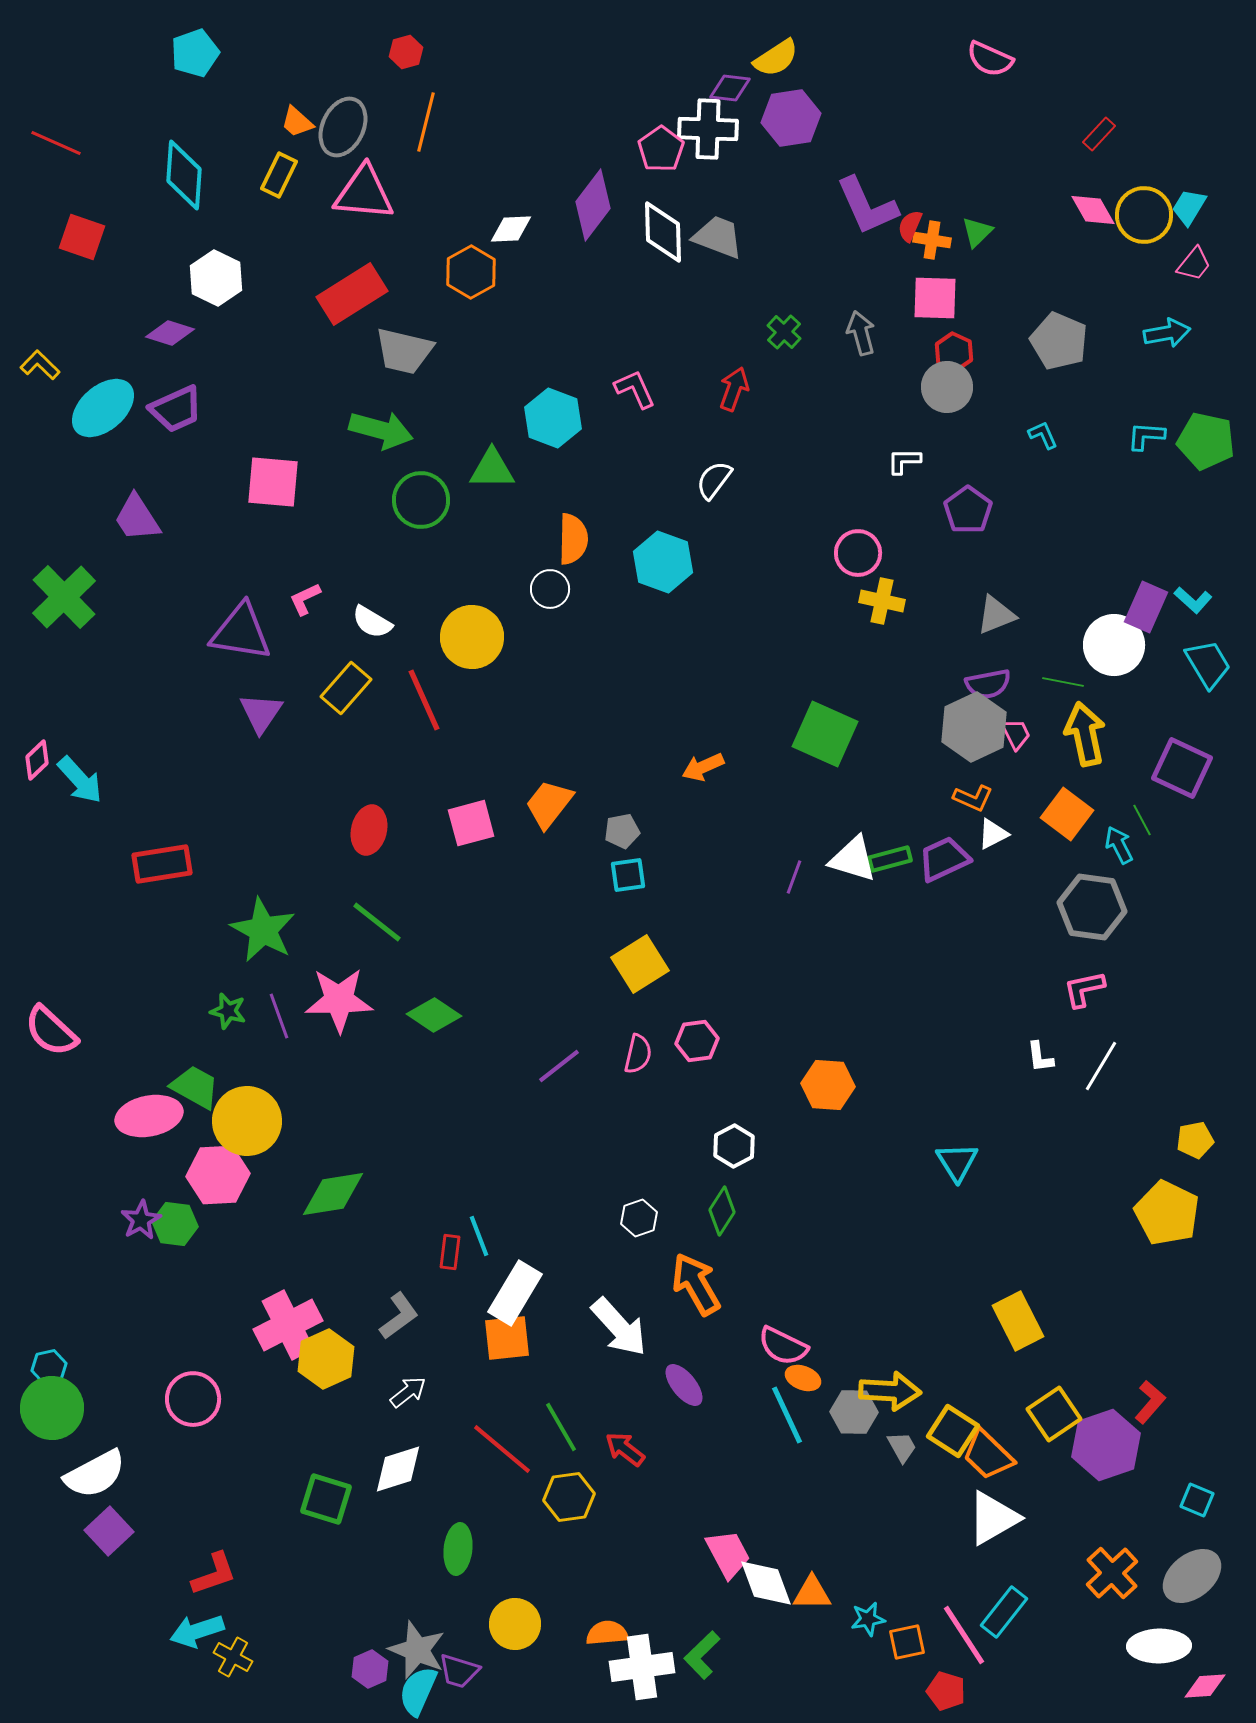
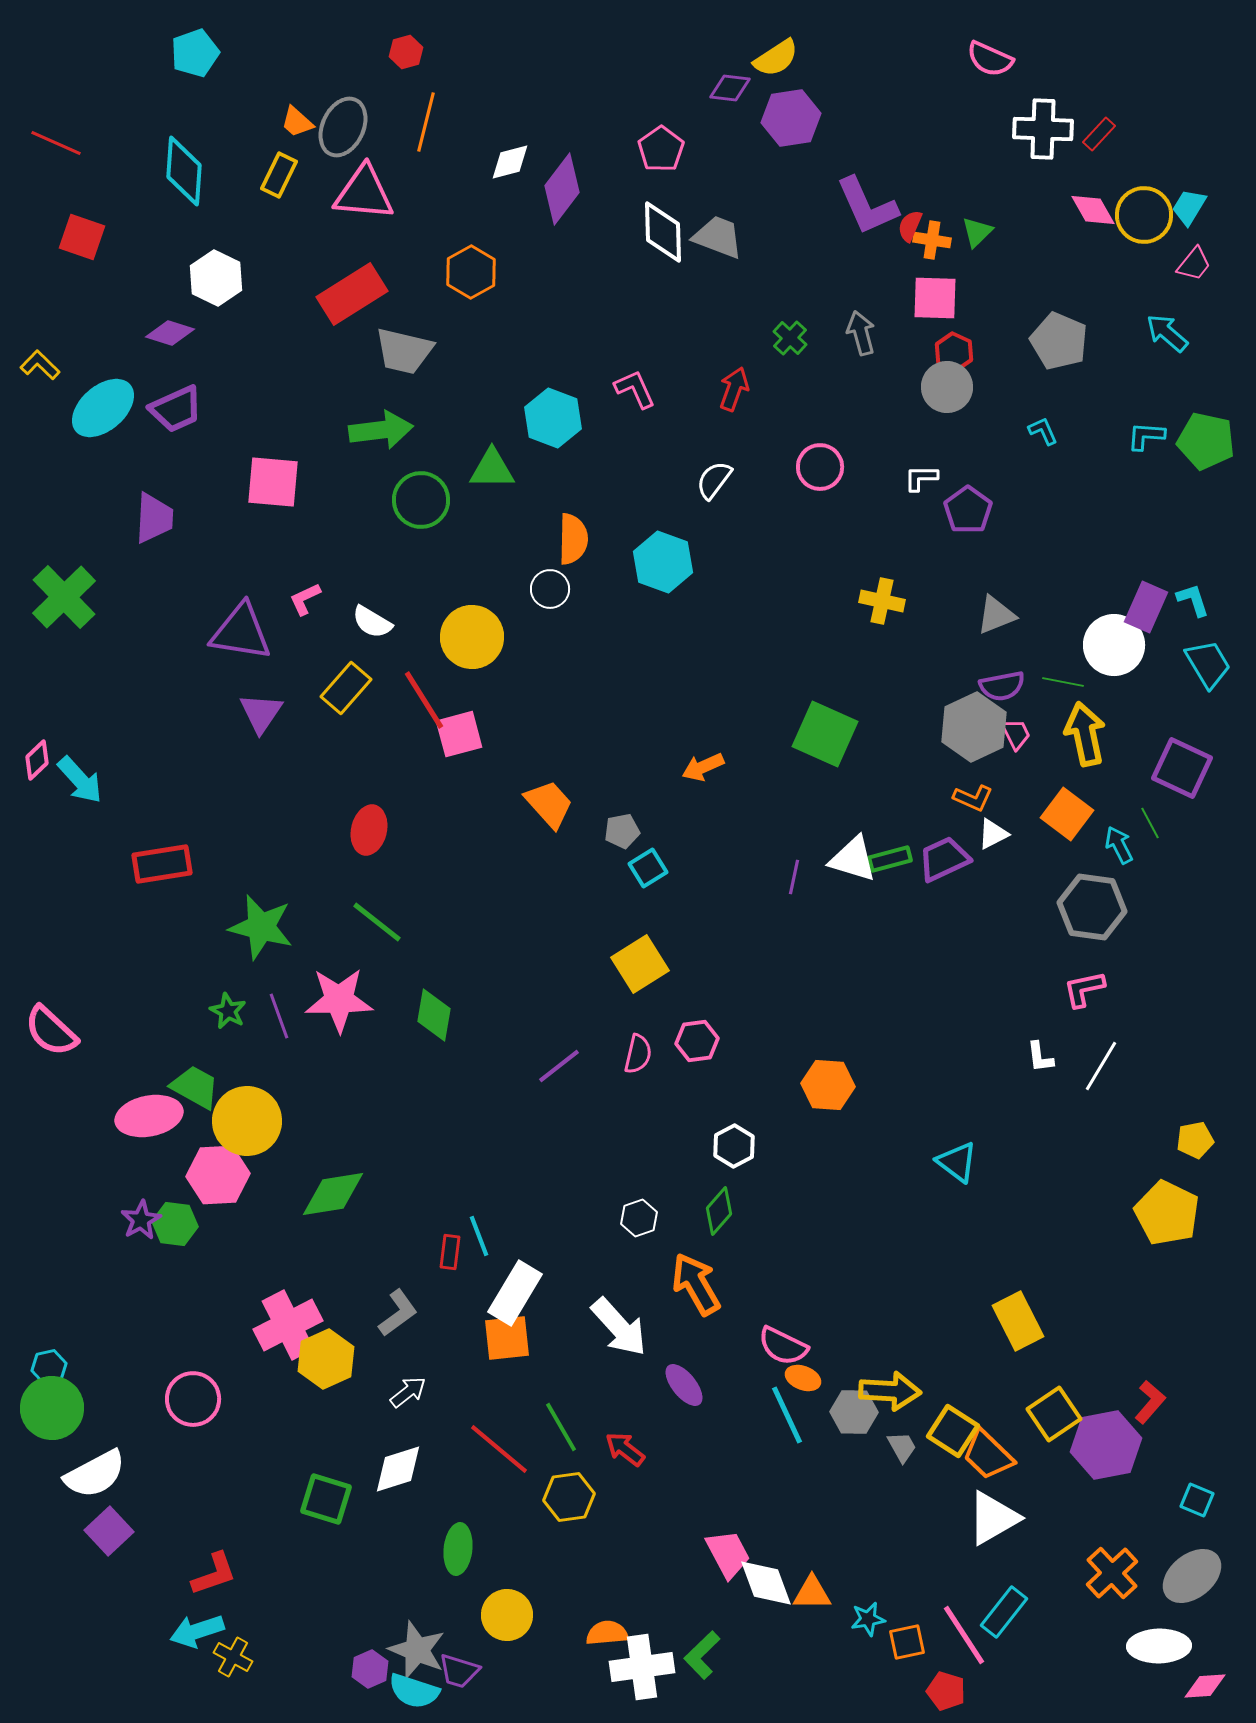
white cross at (708, 129): moved 335 px right
cyan diamond at (184, 175): moved 4 px up
purple diamond at (593, 205): moved 31 px left, 16 px up
white diamond at (511, 229): moved 1 px left, 67 px up; rotated 12 degrees counterclockwise
green cross at (784, 332): moved 6 px right, 6 px down
cyan arrow at (1167, 333): rotated 129 degrees counterclockwise
green arrow at (381, 430): rotated 22 degrees counterclockwise
cyan L-shape at (1043, 435): moved 4 px up
white L-shape at (904, 461): moved 17 px right, 17 px down
purple trapezoid at (137, 518): moved 17 px right; rotated 144 degrees counterclockwise
pink circle at (858, 553): moved 38 px left, 86 px up
cyan L-shape at (1193, 600): rotated 150 degrees counterclockwise
purple semicircle at (988, 684): moved 14 px right, 2 px down
red line at (424, 700): rotated 8 degrees counterclockwise
orange trapezoid at (549, 804): rotated 100 degrees clockwise
green line at (1142, 820): moved 8 px right, 3 px down
pink square at (471, 823): moved 12 px left, 89 px up
cyan square at (628, 875): moved 20 px right, 7 px up; rotated 24 degrees counterclockwise
purple line at (794, 877): rotated 8 degrees counterclockwise
green star at (263, 930): moved 2 px left, 3 px up; rotated 14 degrees counterclockwise
green star at (228, 1011): rotated 12 degrees clockwise
green diamond at (434, 1015): rotated 66 degrees clockwise
cyan triangle at (957, 1162): rotated 21 degrees counterclockwise
green diamond at (722, 1211): moved 3 px left; rotated 9 degrees clockwise
gray L-shape at (399, 1316): moved 1 px left, 3 px up
purple hexagon at (1106, 1445): rotated 8 degrees clockwise
red line at (502, 1449): moved 3 px left
yellow circle at (515, 1624): moved 8 px left, 9 px up
cyan semicircle at (418, 1691): moved 4 px left; rotated 96 degrees counterclockwise
